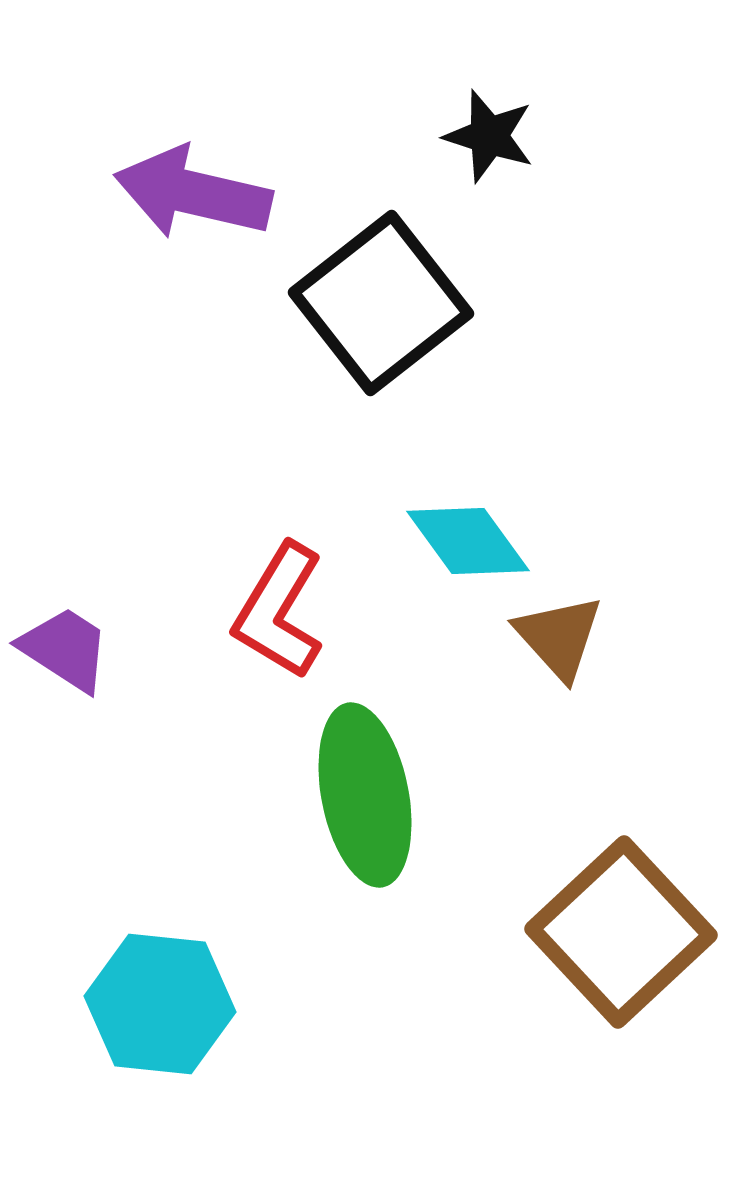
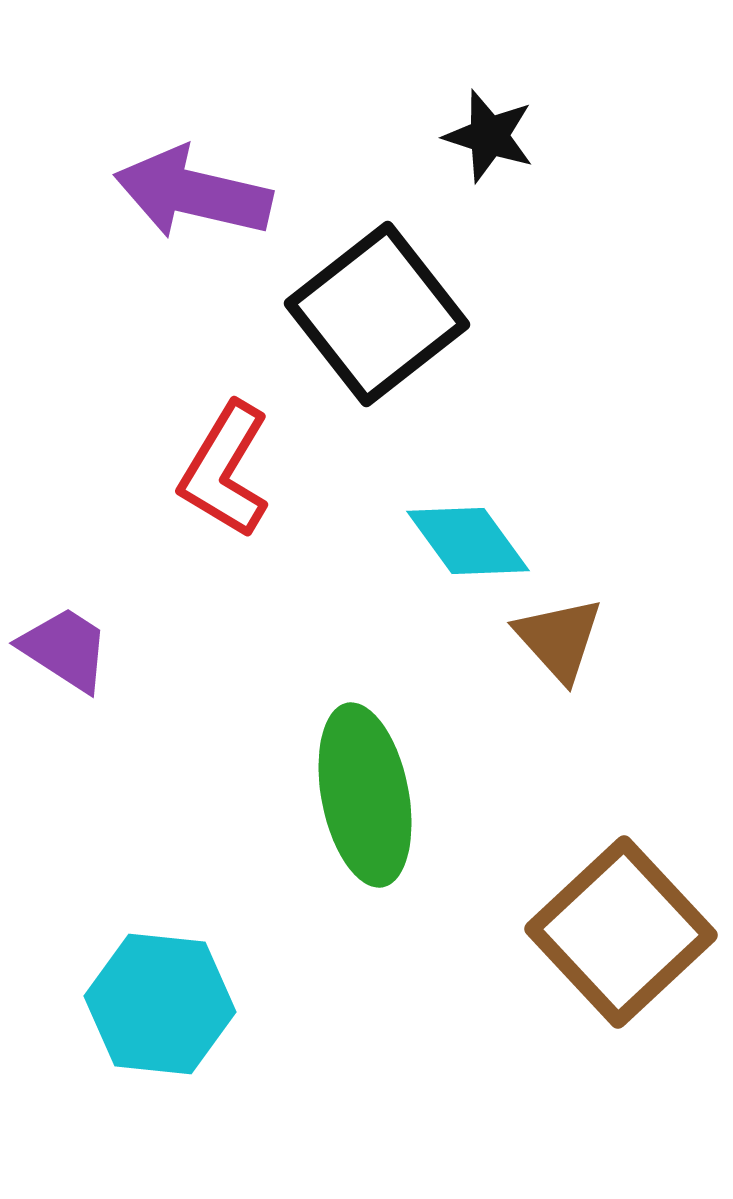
black square: moved 4 px left, 11 px down
red L-shape: moved 54 px left, 141 px up
brown triangle: moved 2 px down
